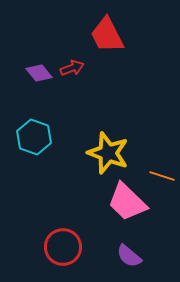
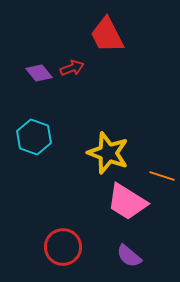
pink trapezoid: rotated 12 degrees counterclockwise
